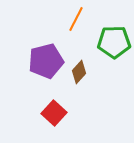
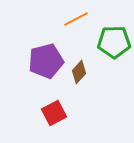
orange line: rotated 35 degrees clockwise
red square: rotated 20 degrees clockwise
